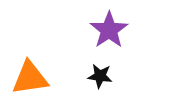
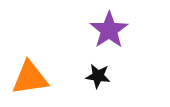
black star: moved 2 px left
